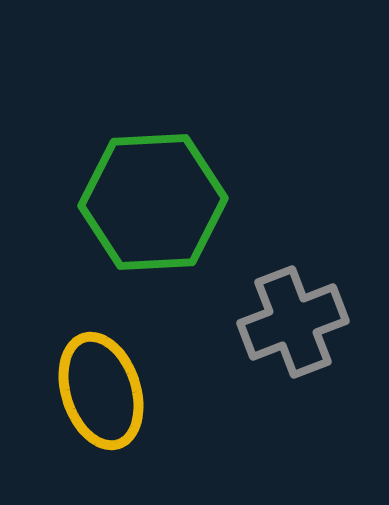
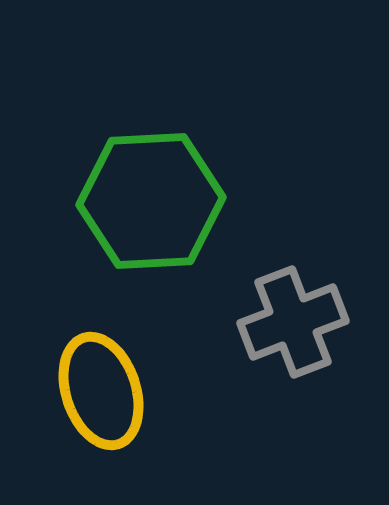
green hexagon: moved 2 px left, 1 px up
